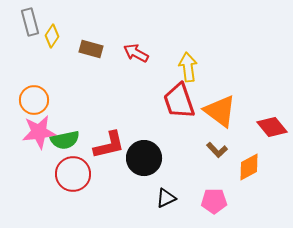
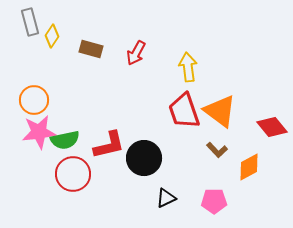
red arrow: rotated 90 degrees counterclockwise
red trapezoid: moved 5 px right, 10 px down
